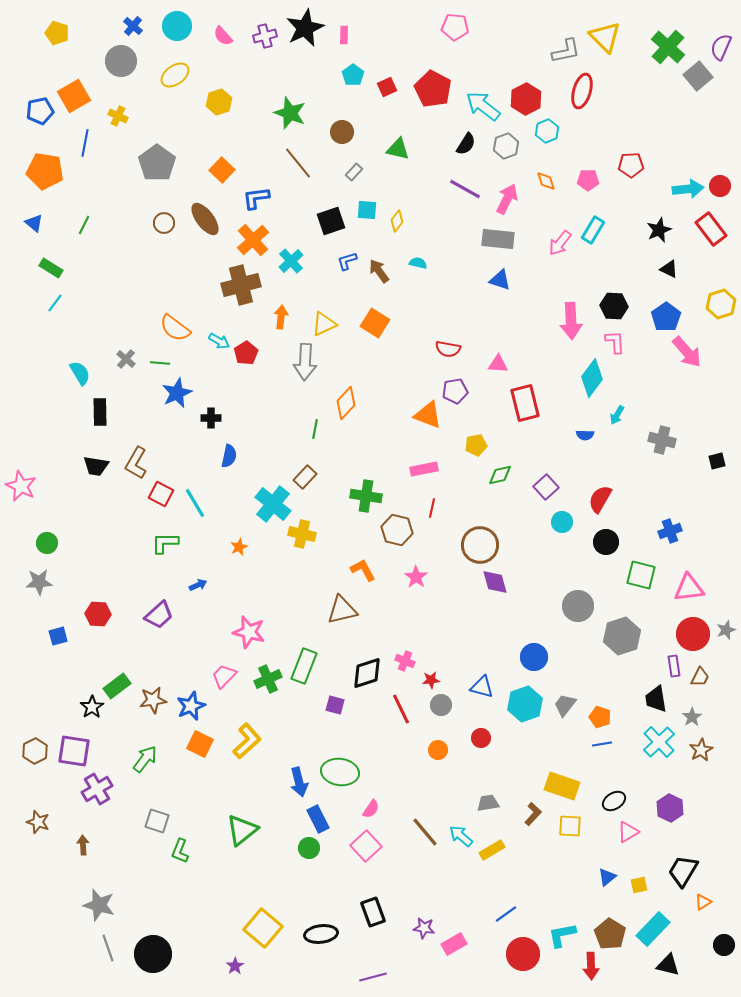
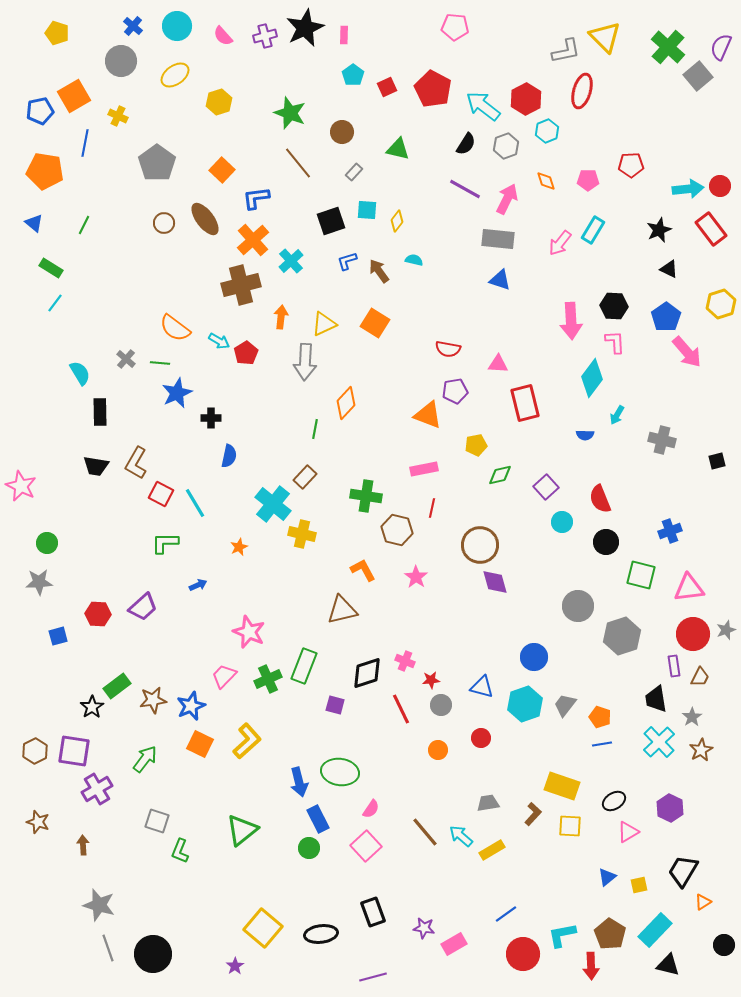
cyan semicircle at (418, 263): moved 4 px left, 3 px up
red semicircle at (600, 499): rotated 52 degrees counterclockwise
purple trapezoid at (159, 615): moved 16 px left, 8 px up
pink star at (249, 632): rotated 8 degrees clockwise
cyan rectangle at (653, 929): moved 2 px right, 1 px down
